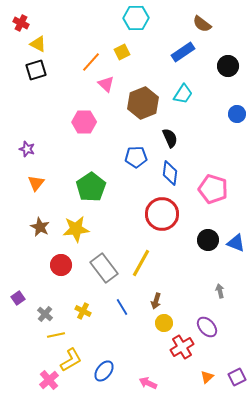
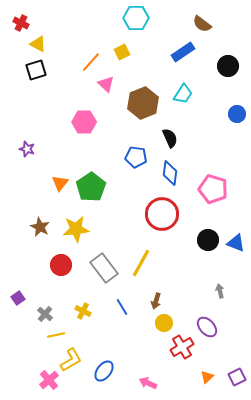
blue pentagon at (136, 157): rotated 10 degrees clockwise
orange triangle at (36, 183): moved 24 px right
